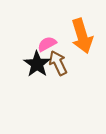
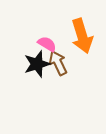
pink semicircle: rotated 60 degrees clockwise
black star: rotated 20 degrees clockwise
